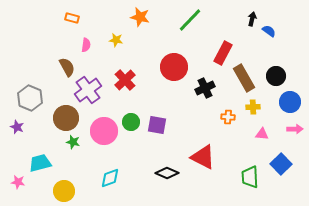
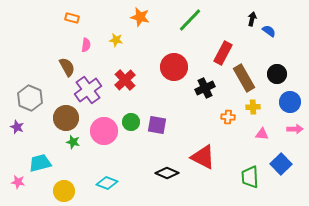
black circle: moved 1 px right, 2 px up
cyan diamond: moved 3 px left, 5 px down; rotated 40 degrees clockwise
